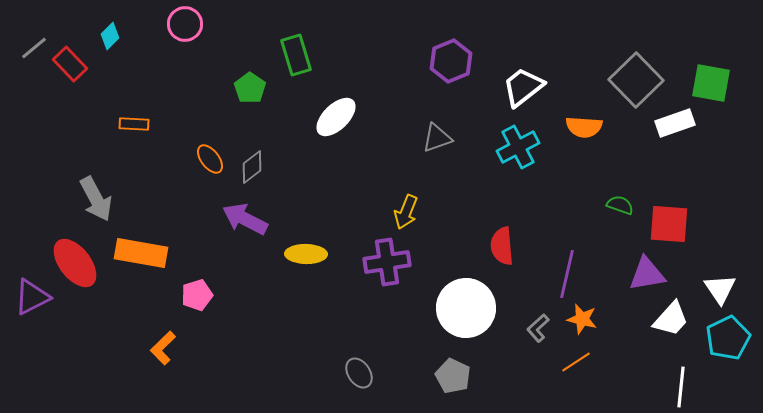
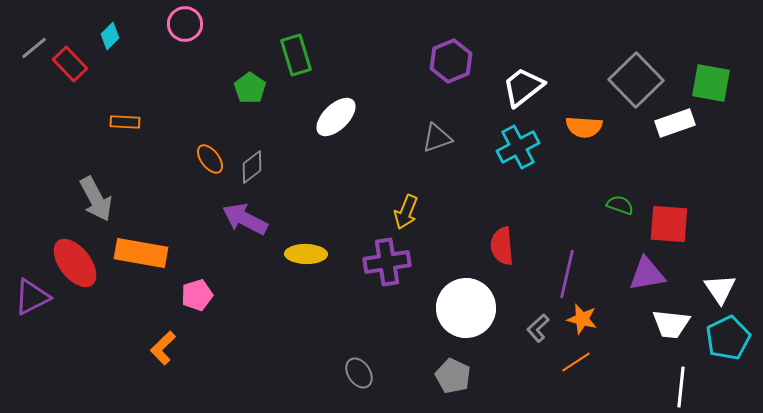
orange rectangle at (134, 124): moved 9 px left, 2 px up
white trapezoid at (671, 319): moved 5 px down; rotated 54 degrees clockwise
